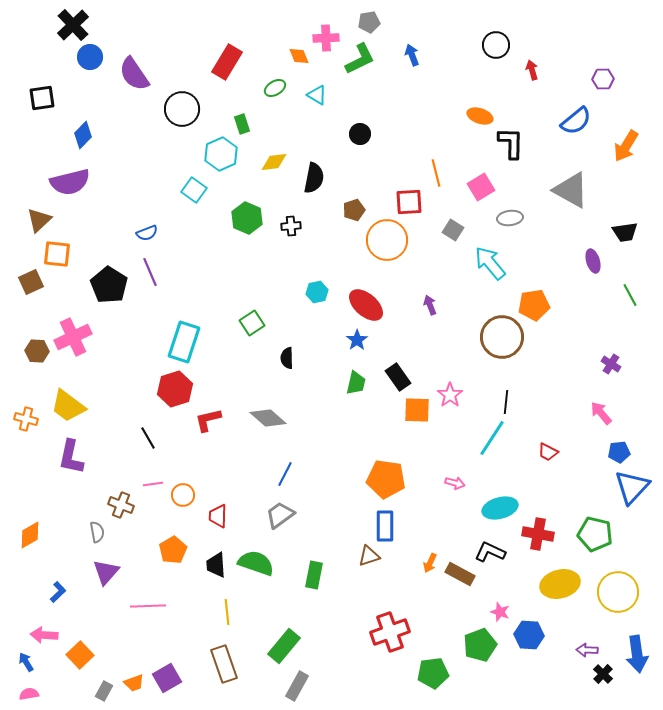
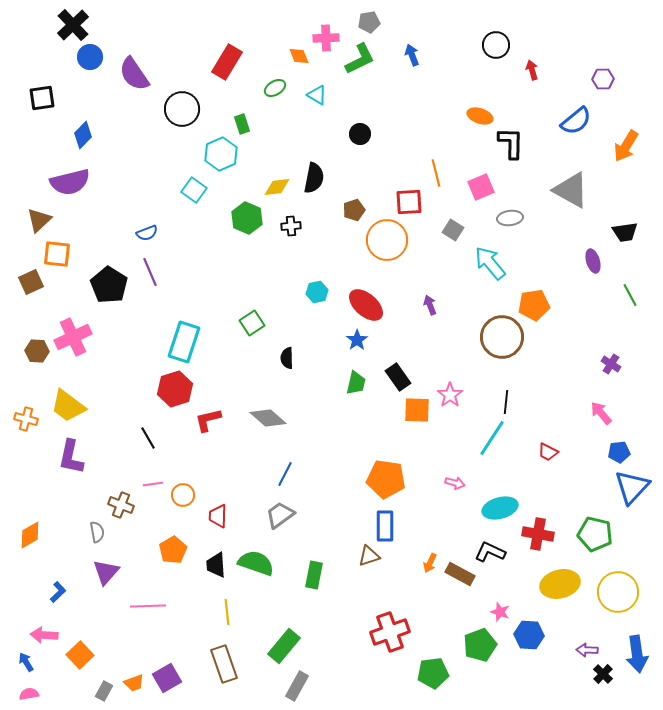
yellow diamond at (274, 162): moved 3 px right, 25 px down
pink square at (481, 187): rotated 8 degrees clockwise
